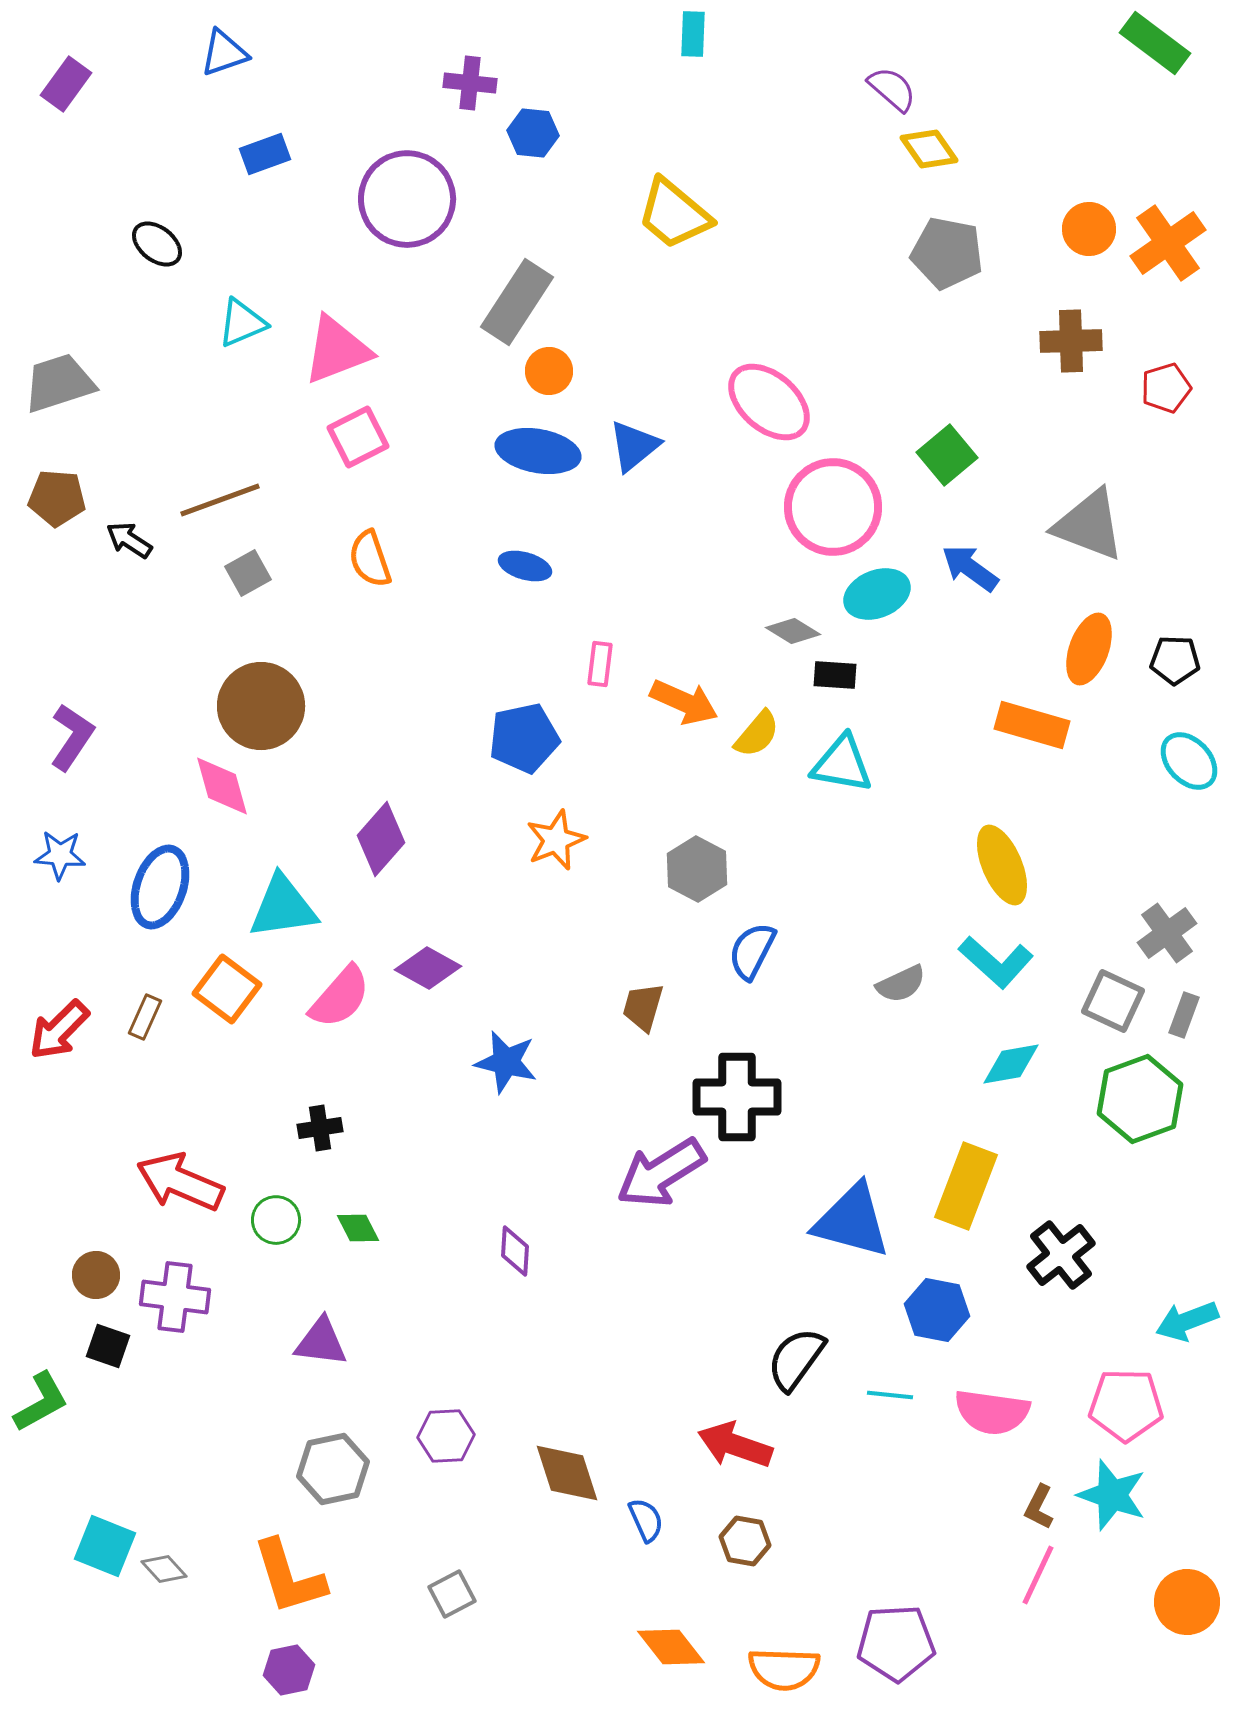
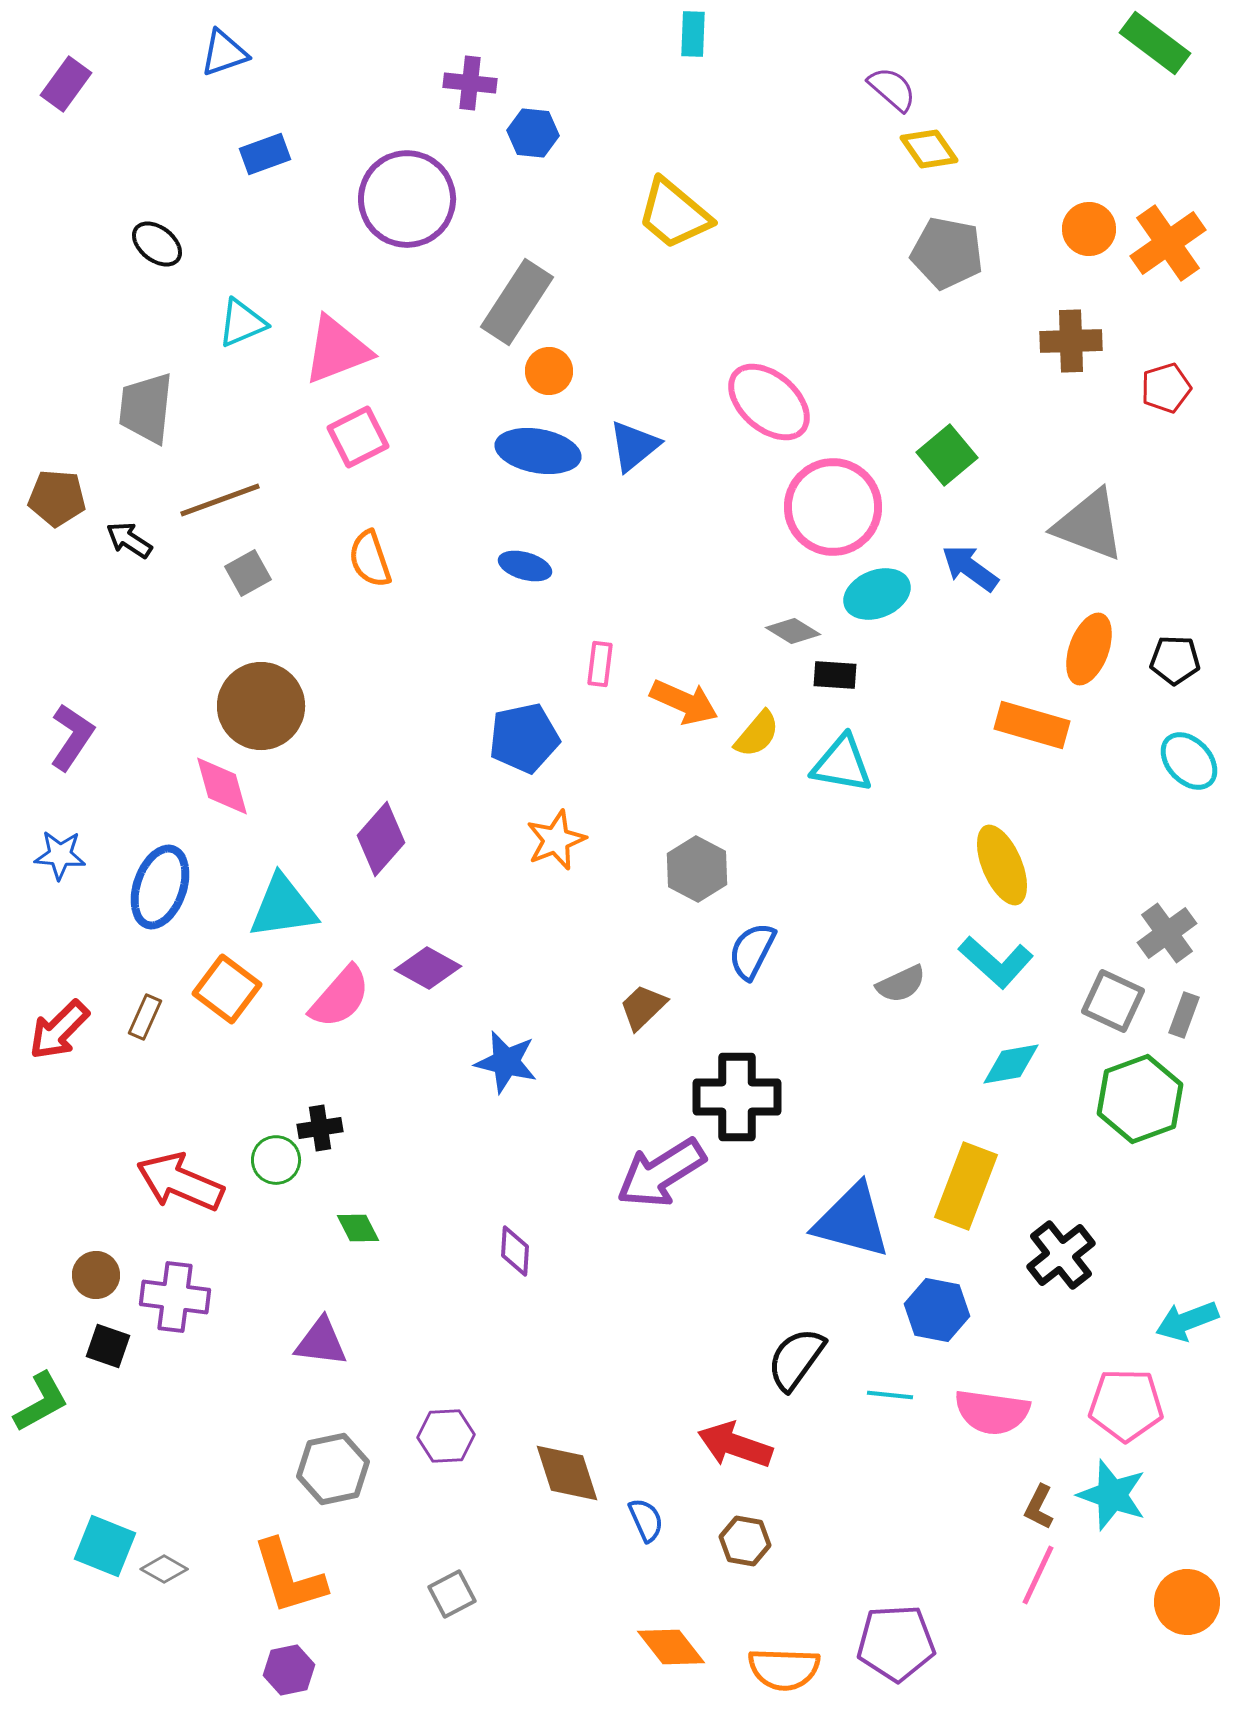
gray trapezoid at (59, 383): moved 87 px right, 25 px down; rotated 66 degrees counterclockwise
brown trapezoid at (643, 1007): rotated 30 degrees clockwise
green circle at (276, 1220): moved 60 px up
gray diamond at (164, 1569): rotated 18 degrees counterclockwise
